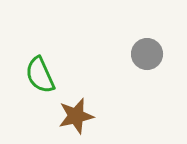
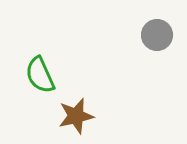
gray circle: moved 10 px right, 19 px up
